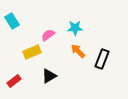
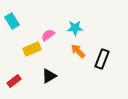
yellow rectangle: moved 3 px up
